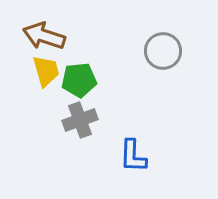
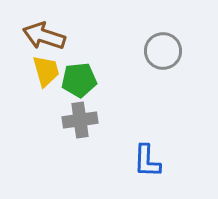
gray cross: rotated 12 degrees clockwise
blue L-shape: moved 14 px right, 5 px down
